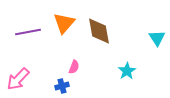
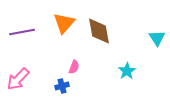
purple line: moved 6 px left
